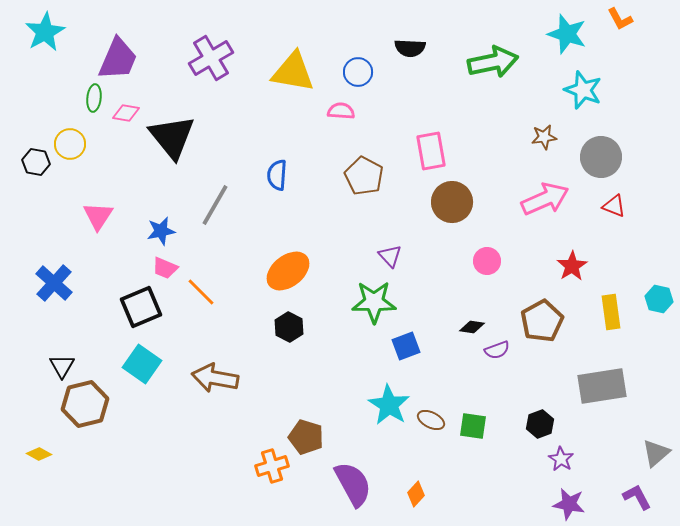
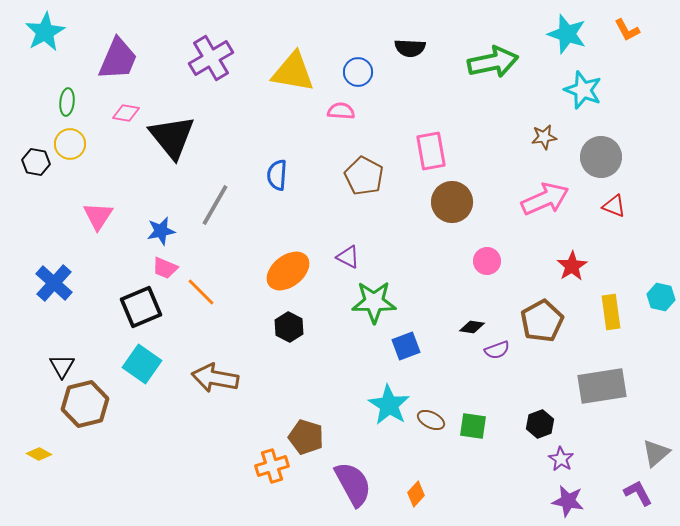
orange L-shape at (620, 19): moved 7 px right, 11 px down
green ellipse at (94, 98): moved 27 px left, 4 px down
purple triangle at (390, 256): moved 42 px left, 1 px down; rotated 20 degrees counterclockwise
cyan hexagon at (659, 299): moved 2 px right, 2 px up
purple L-shape at (637, 497): moved 1 px right, 4 px up
purple star at (569, 504): moved 1 px left, 3 px up
